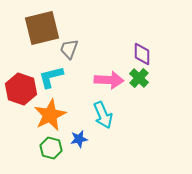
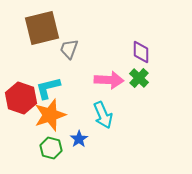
purple diamond: moved 1 px left, 2 px up
cyan L-shape: moved 3 px left, 11 px down
red hexagon: moved 9 px down
orange star: rotated 8 degrees clockwise
blue star: rotated 24 degrees counterclockwise
